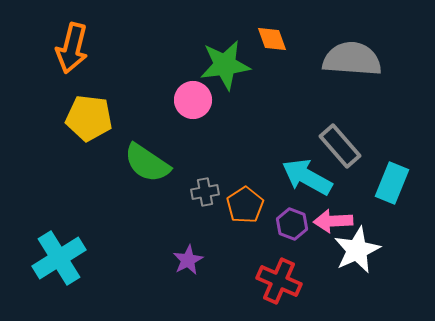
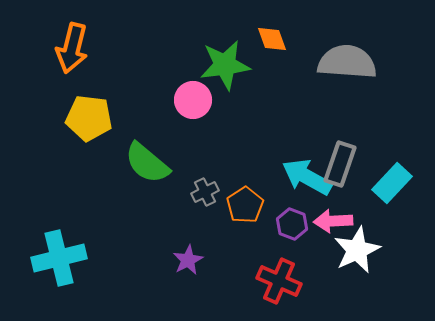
gray semicircle: moved 5 px left, 3 px down
gray rectangle: moved 18 px down; rotated 60 degrees clockwise
green semicircle: rotated 6 degrees clockwise
cyan rectangle: rotated 21 degrees clockwise
gray cross: rotated 16 degrees counterclockwise
cyan cross: rotated 18 degrees clockwise
